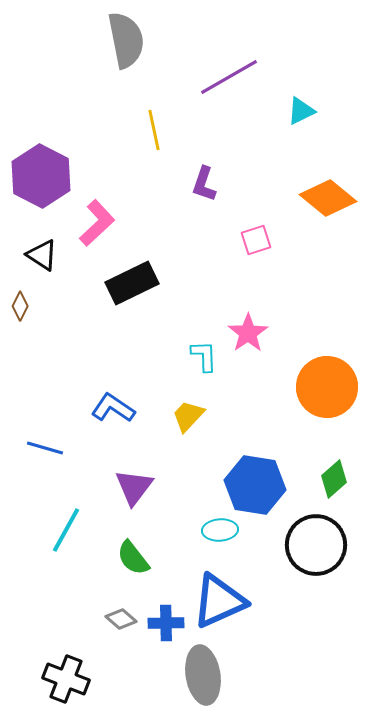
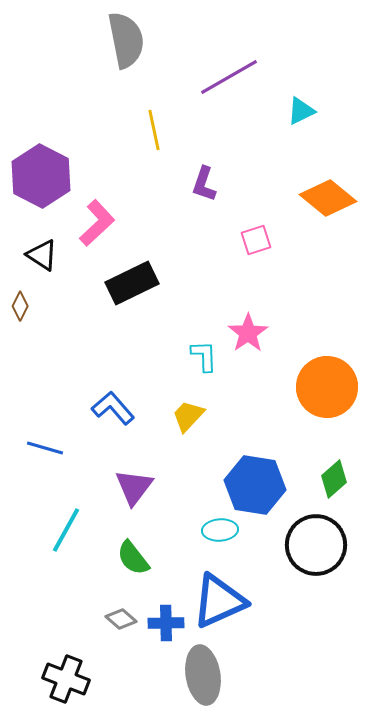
blue L-shape: rotated 15 degrees clockwise
